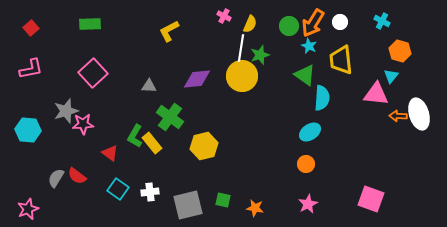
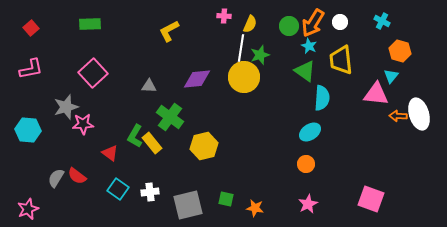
pink cross at (224, 16): rotated 24 degrees counterclockwise
green triangle at (305, 75): moved 4 px up
yellow circle at (242, 76): moved 2 px right, 1 px down
gray star at (66, 111): moved 4 px up
green square at (223, 200): moved 3 px right, 1 px up
